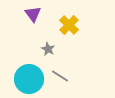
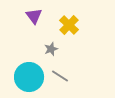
purple triangle: moved 1 px right, 2 px down
gray star: moved 3 px right; rotated 24 degrees clockwise
cyan circle: moved 2 px up
